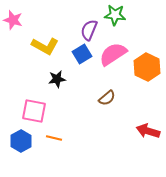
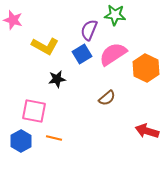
orange hexagon: moved 1 px left, 1 px down
red arrow: moved 1 px left
